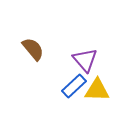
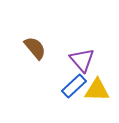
brown semicircle: moved 2 px right, 1 px up
purple triangle: moved 3 px left
